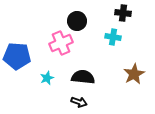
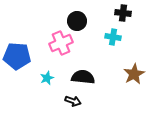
black arrow: moved 6 px left, 1 px up
